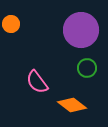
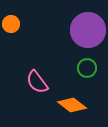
purple circle: moved 7 px right
